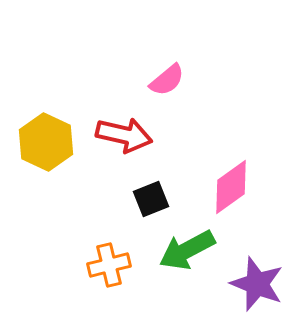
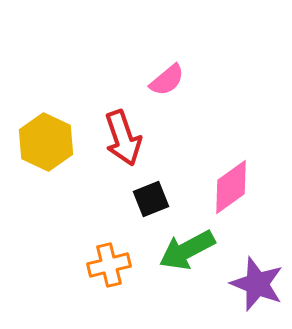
red arrow: moved 1 px left, 3 px down; rotated 58 degrees clockwise
